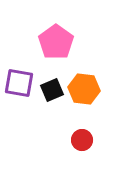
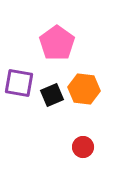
pink pentagon: moved 1 px right, 1 px down
black square: moved 5 px down
red circle: moved 1 px right, 7 px down
